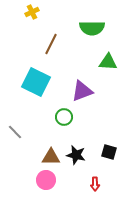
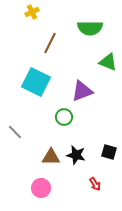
green semicircle: moved 2 px left
brown line: moved 1 px left, 1 px up
green triangle: rotated 18 degrees clockwise
pink circle: moved 5 px left, 8 px down
red arrow: rotated 32 degrees counterclockwise
